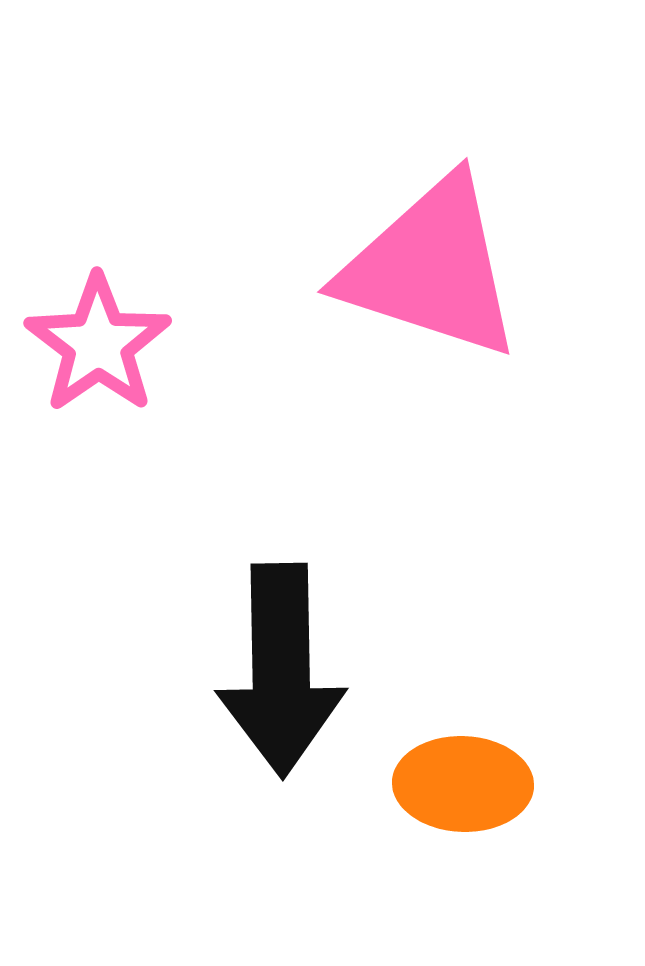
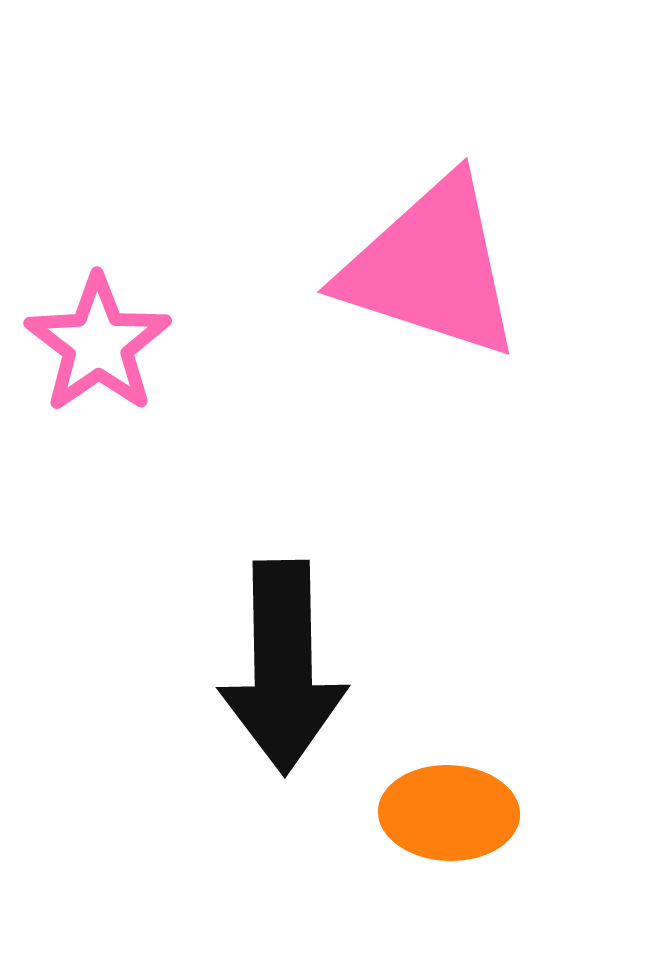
black arrow: moved 2 px right, 3 px up
orange ellipse: moved 14 px left, 29 px down
